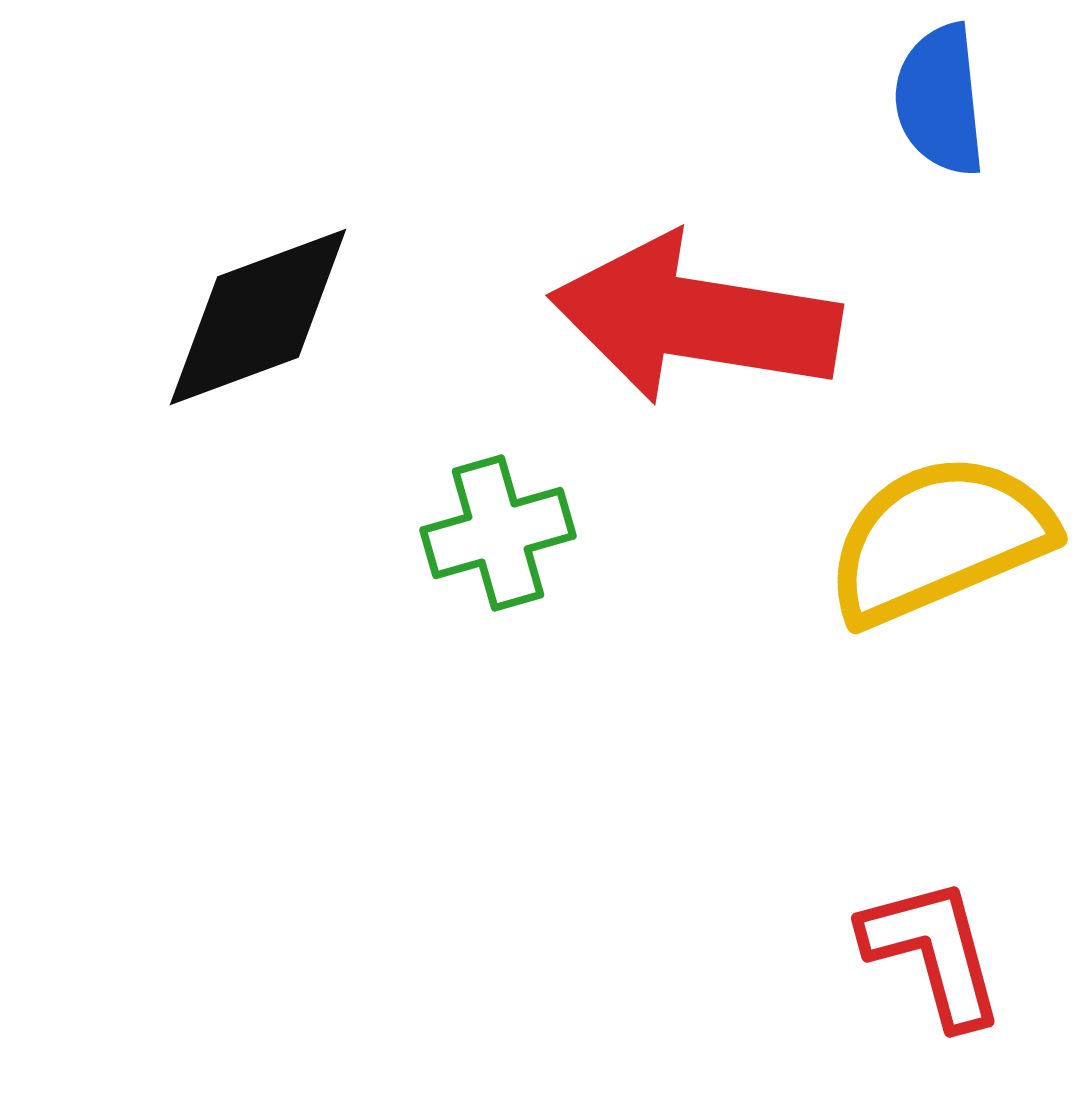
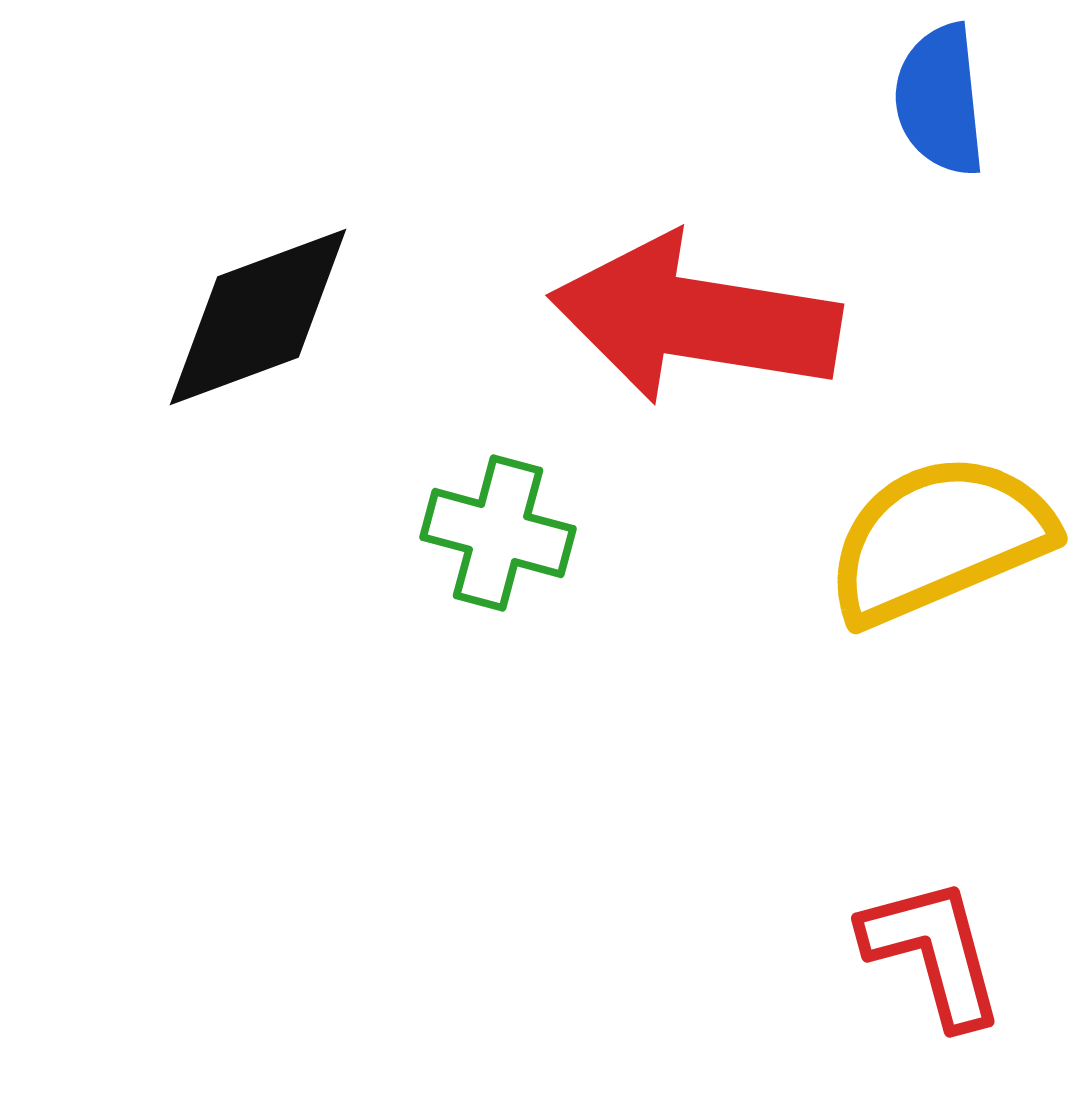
green cross: rotated 31 degrees clockwise
